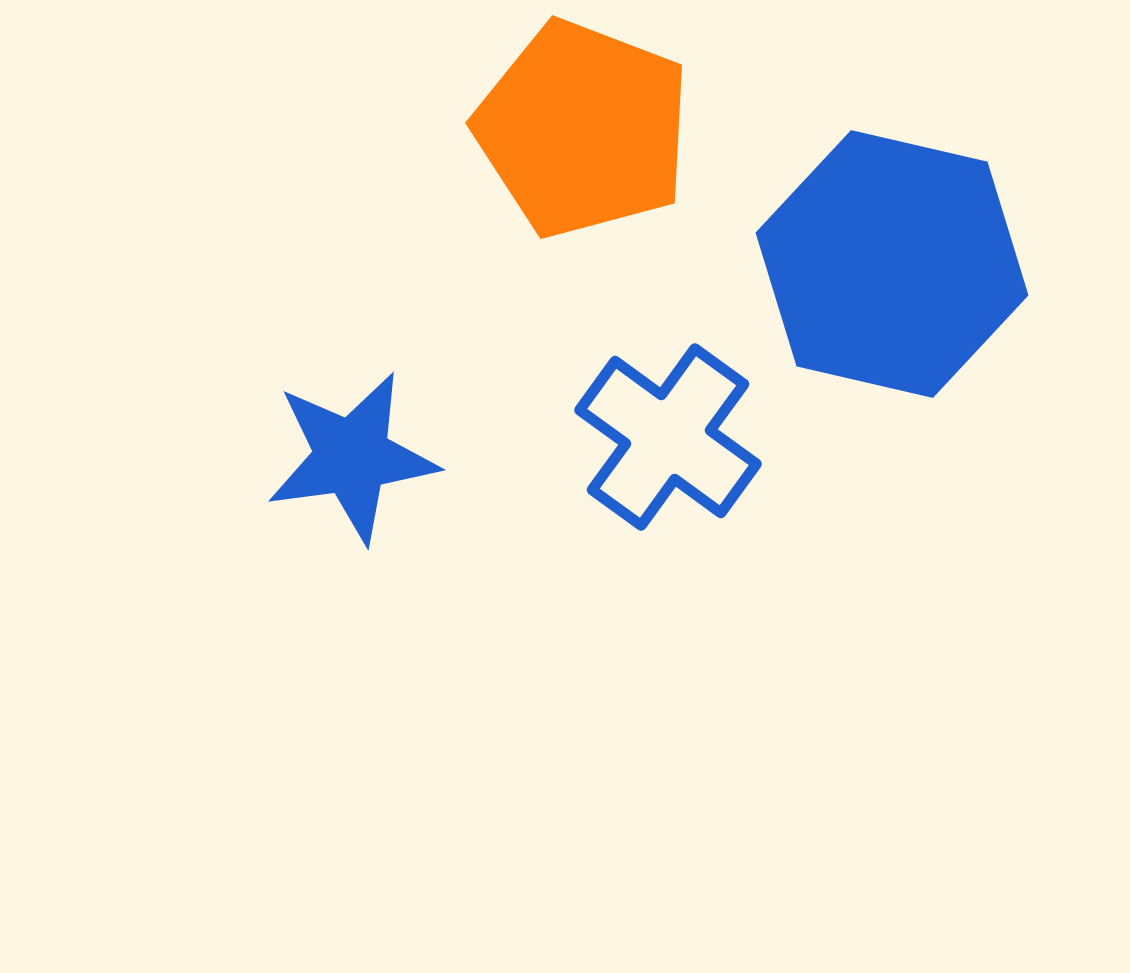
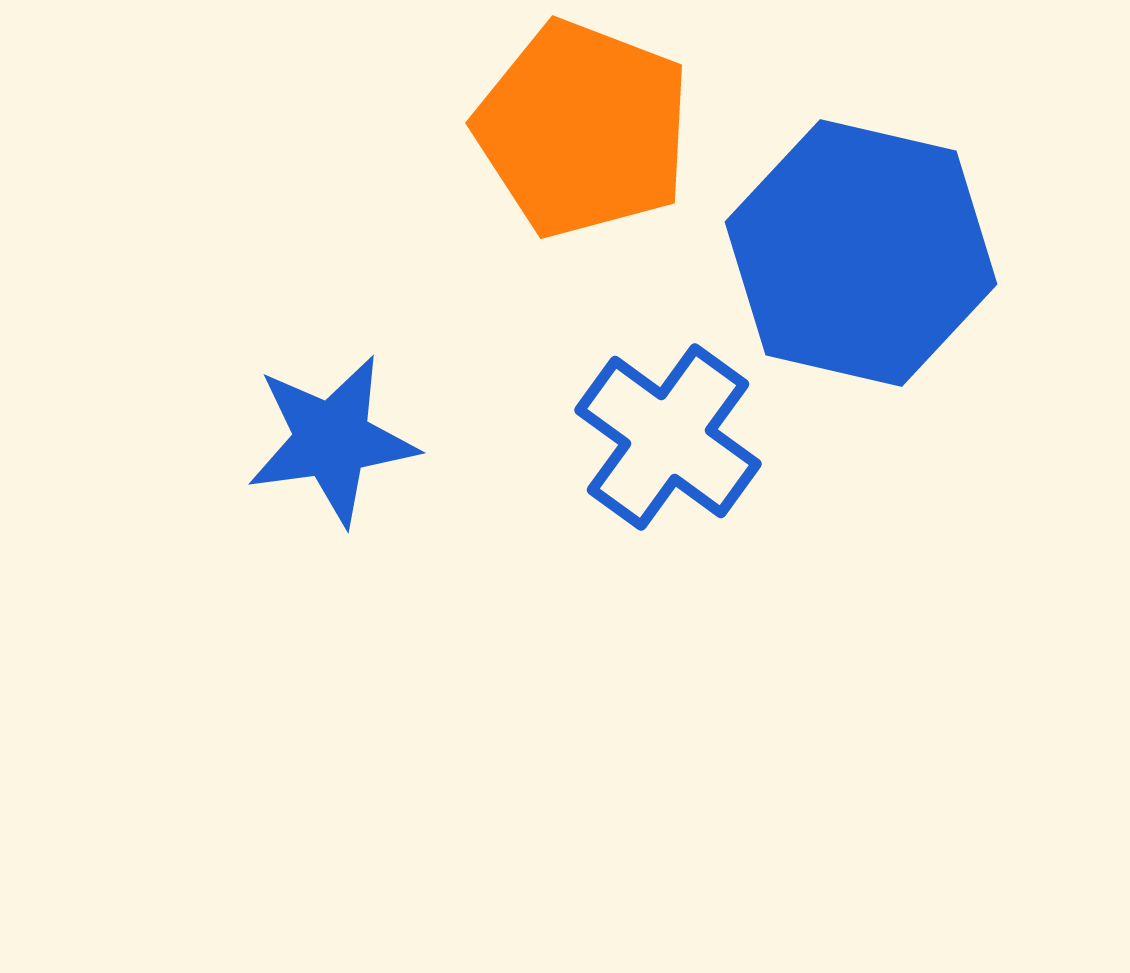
blue hexagon: moved 31 px left, 11 px up
blue star: moved 20 px left, 17 px up
